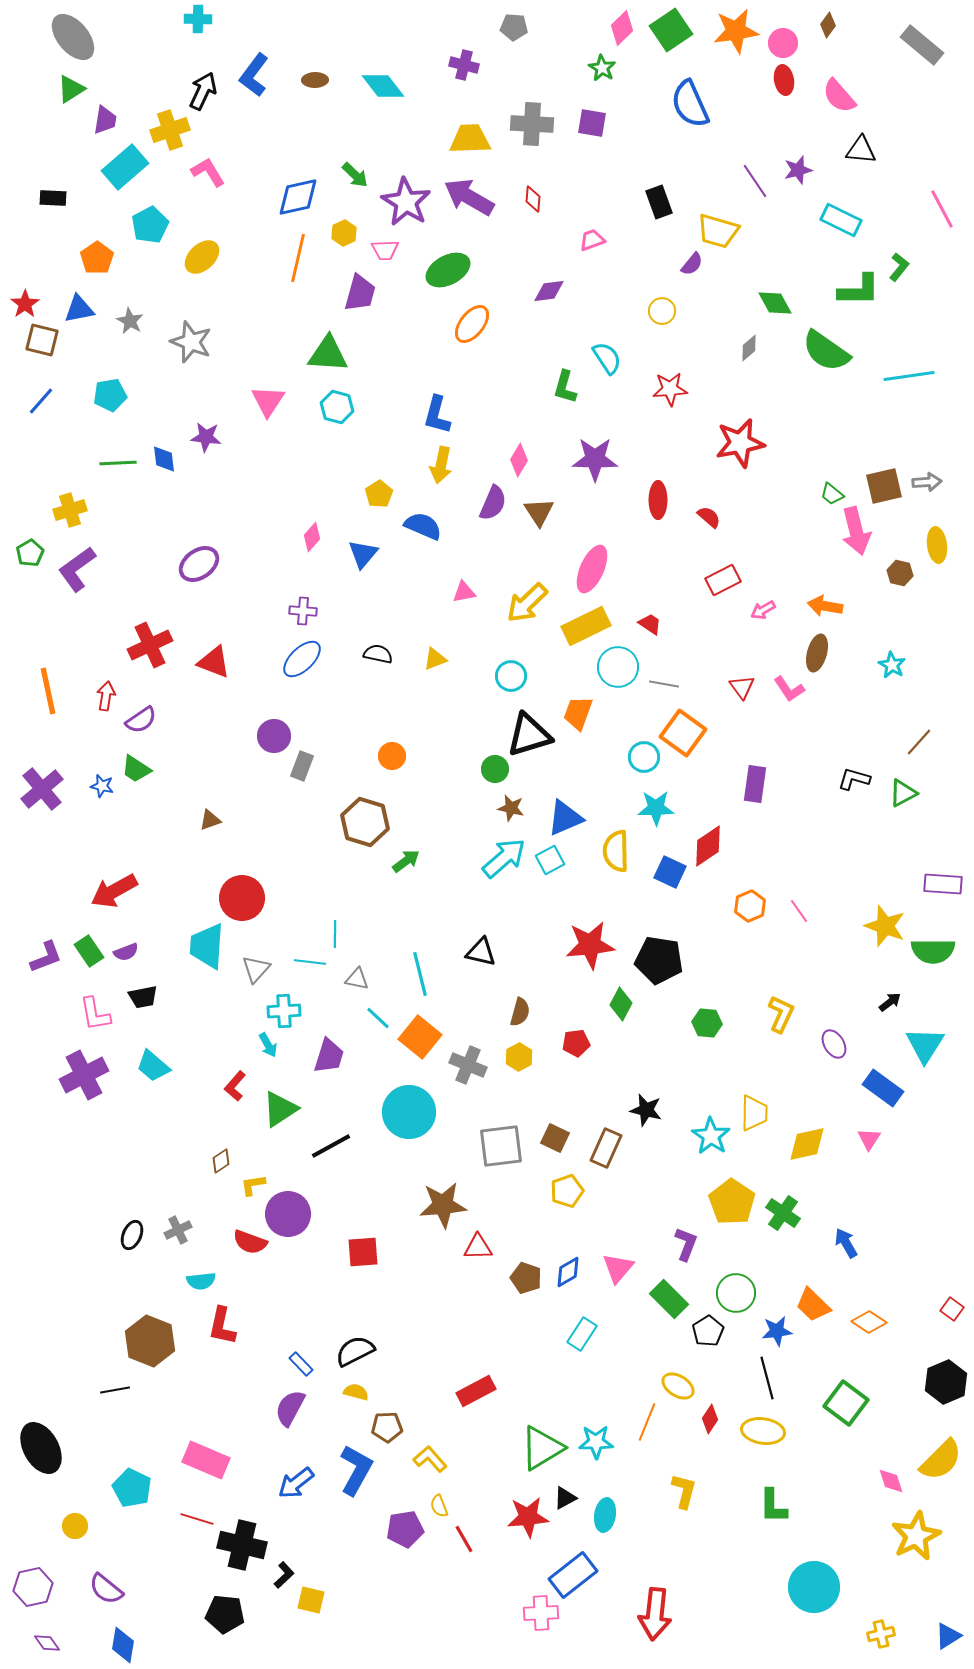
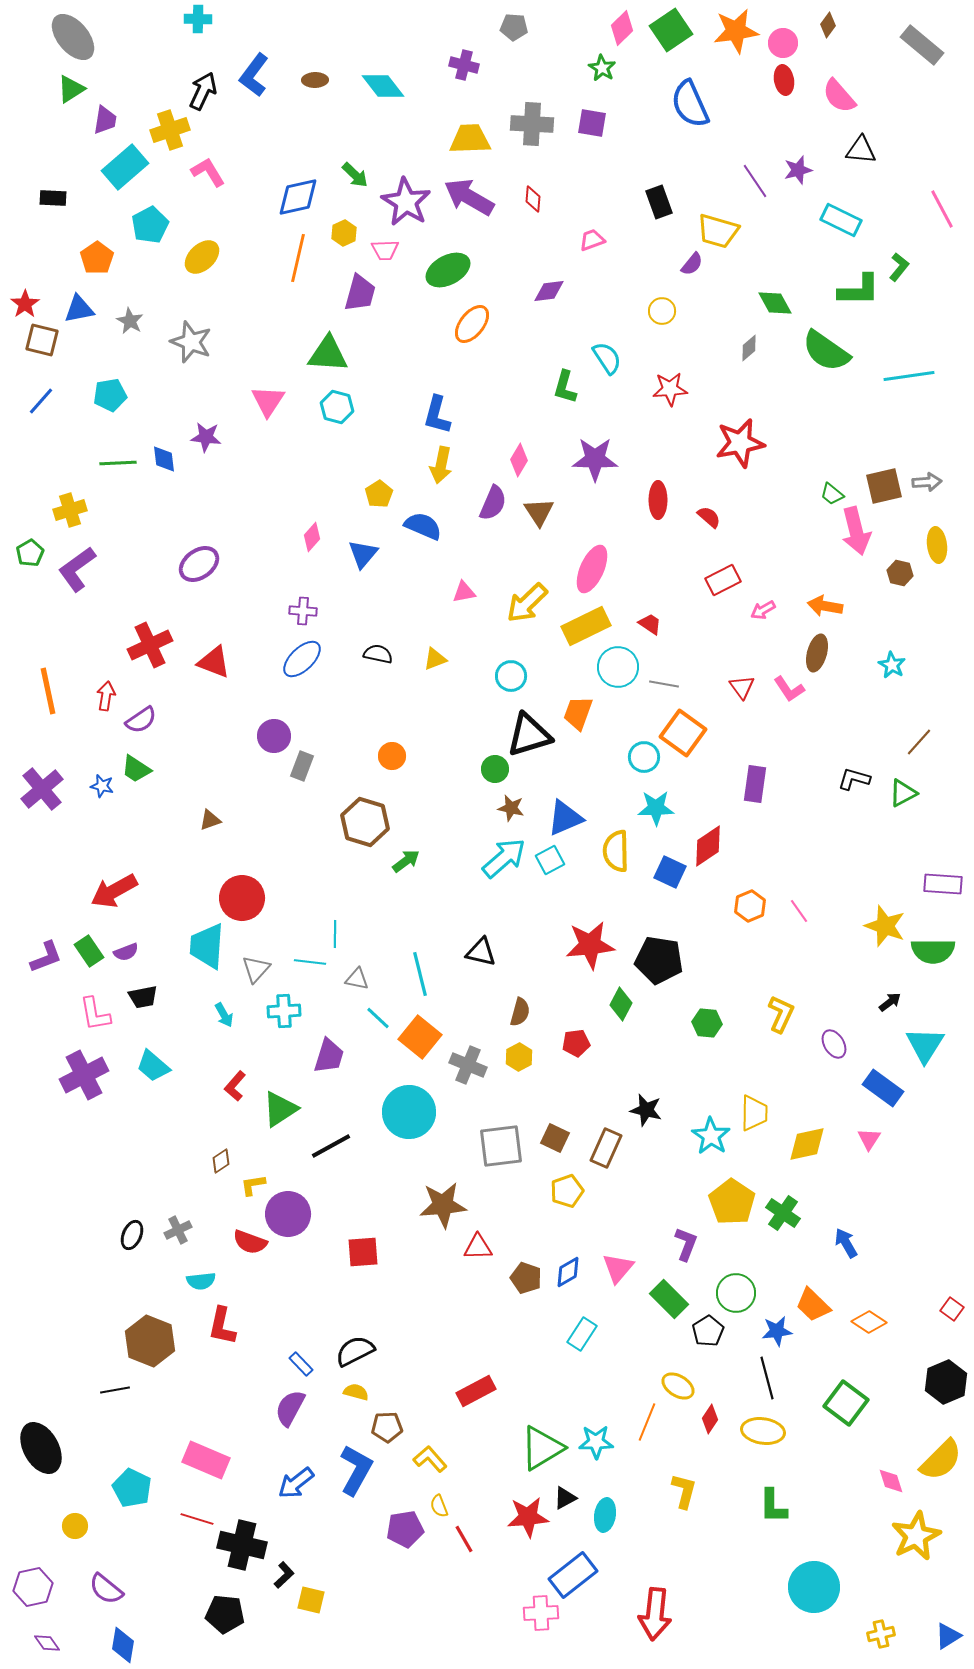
cyan arrow at (268, 1045): moved 44 px left, 30 px up
